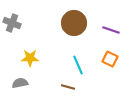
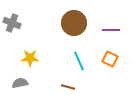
purple line: rotated 18 degrees counterclockwise
cyan line: moved 1 px right, 4 px up
